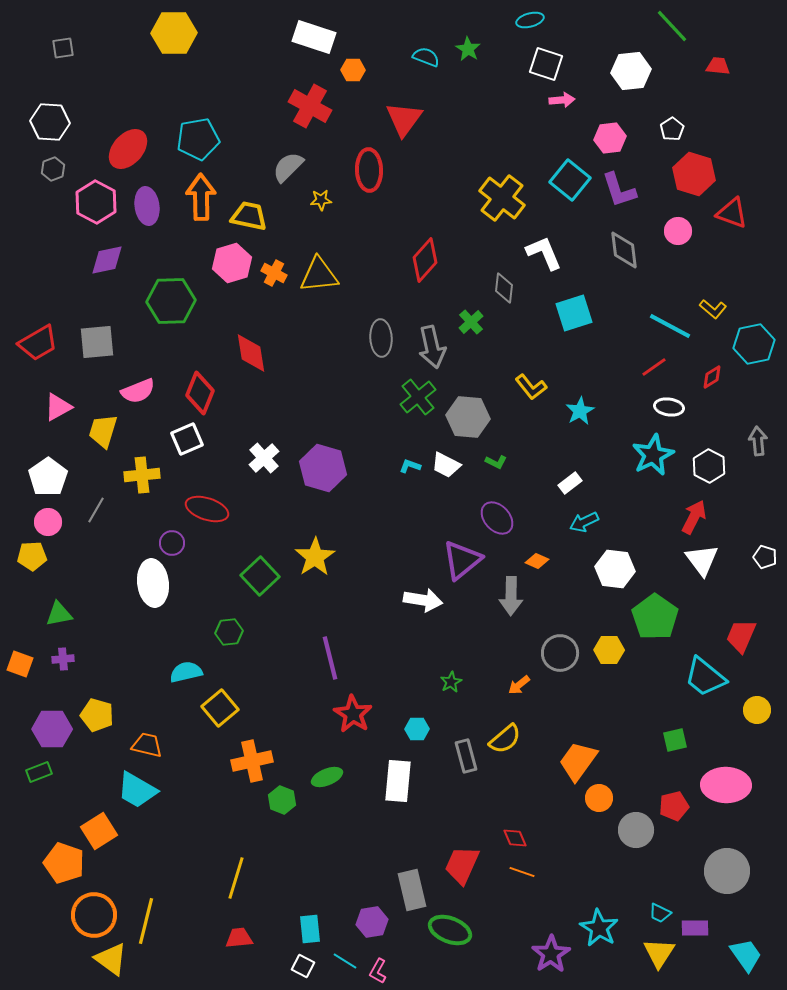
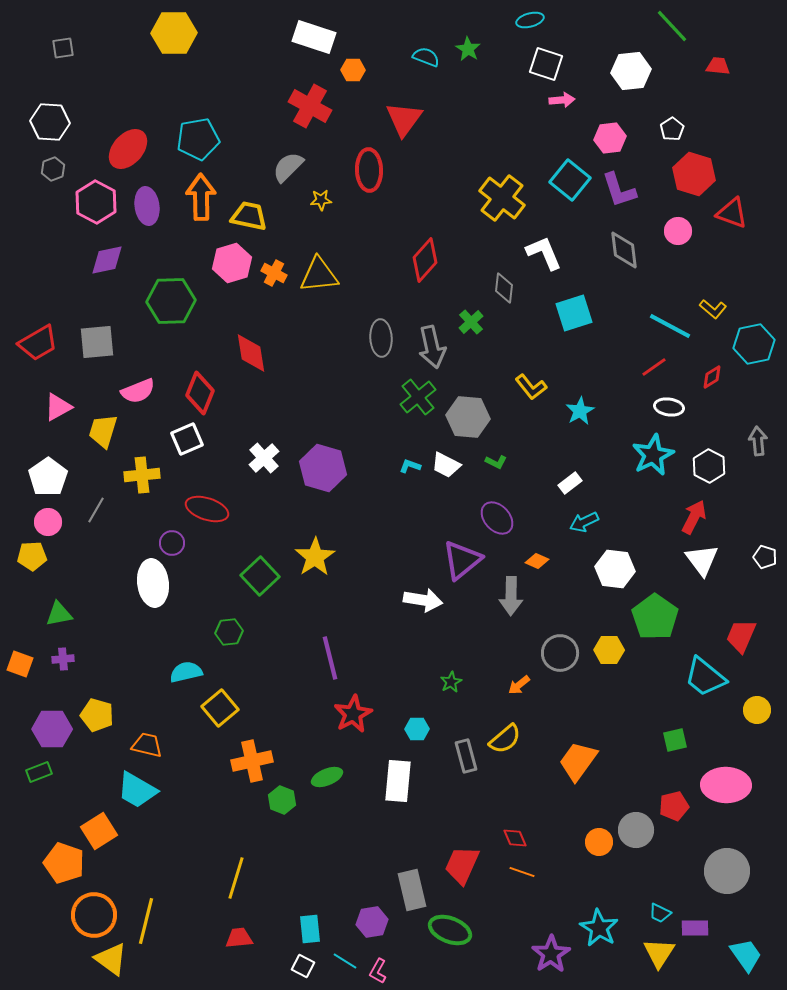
red star at (353, 714): rotated 12 degrees clockwise
orange circle at (599, 798): moved 44 px down
